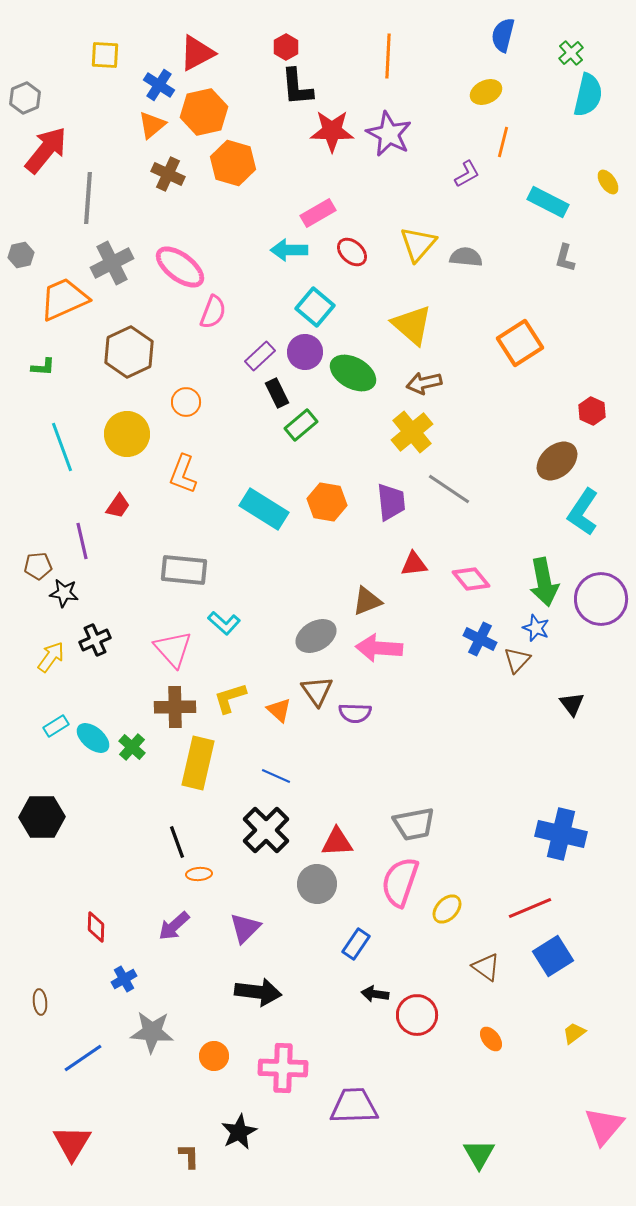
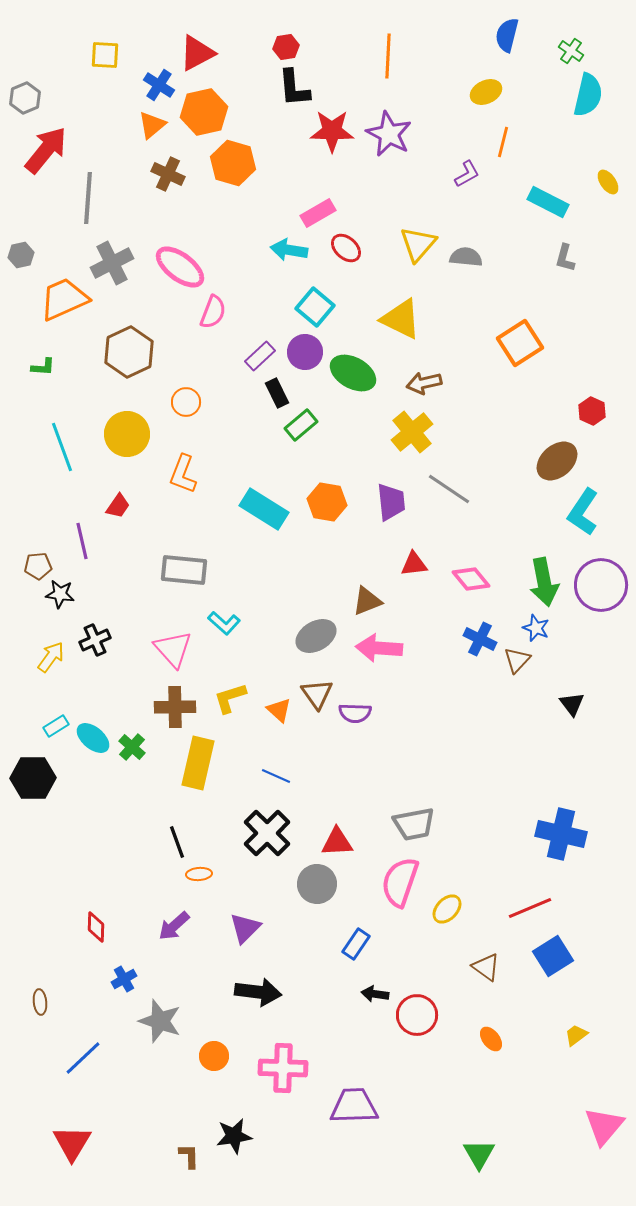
blue semicircle at (503, 35): moved 4 px right
red hexagon at (286, 47): rotated 20 degrees clockwise
green cross at (571, 53): moved 2 px up; rotated 15 degrees counterclockwise
black L-shape at (297, 87): moved 3 px left, 1 px down
cyan arrow at (289, 250): rotated 9 degrees clockwise
red ellipse at (352, 252): moved 6 px left, 4 px up
yellow triangle at (412, 325): moved 11 px left, 6 px up; rotated 15 degrees counterclockwise
black star at (64, 593): moved 4 px left, 1 px down
purple circle at (601, 599): moved 14 px up
brown triangle at (317, 691): moved 3 px down
black hexagon at (42, 817): moved 9 px left, 39 px up
black cross at (266, 830): moved 1 px right, 3 px down
gray star at (152, 1032): moved 8 px right, 11 px up; rotated 15 degrees clockwise
yellow trapezoid at (574, 1033): moved 2 px right, 2 px down
blue line at (83, 1058): rotated 9 degrees counterclockwise
black star at (239, 1132): moved 5 px left, 4 px down; rotated 18 degrees clockwise
